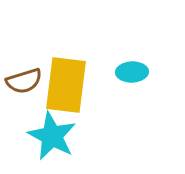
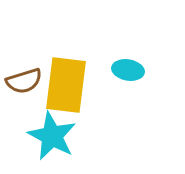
cyan ellipse: moved 4 px left, 2 px up; rotated 12 degrees clockwise
